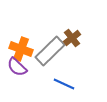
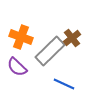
orange cross: moved 12 px up
